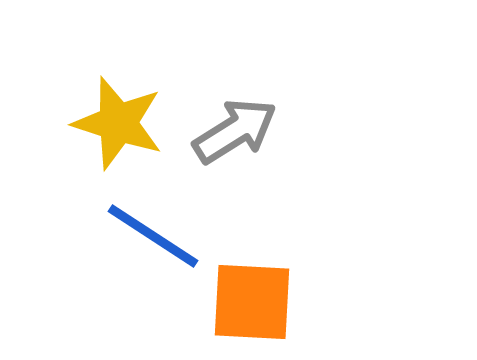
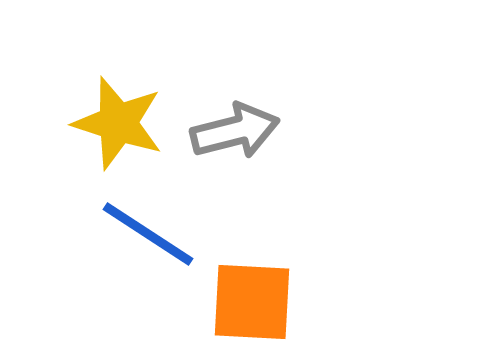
gray arrow: rotated 18 degrees clockwise
blue line: moved 5 px left, 2 px up
